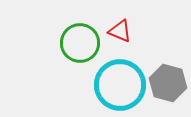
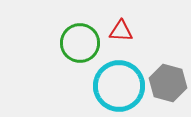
red triangle: moved 1 px right; rotated 20 degrees counterclockwise
cyan circle: moved 1 px left, 1 px down
